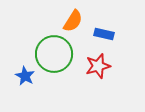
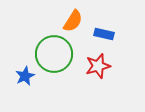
blue star: rotated 18 degrees clockwise
